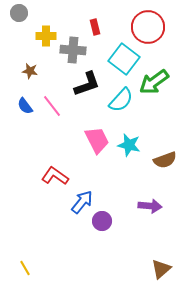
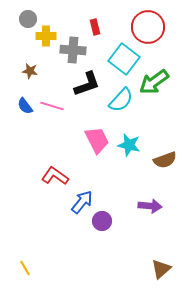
gray circle: moved 9 px right, 6 px down
pink line: rotated 35 degrees counterclockwise
